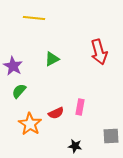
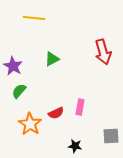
red arrow: moved 4 px right
